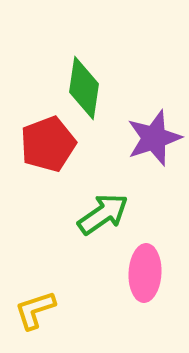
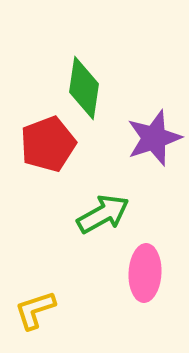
green arrow: rotated 6 degrees clockwise
